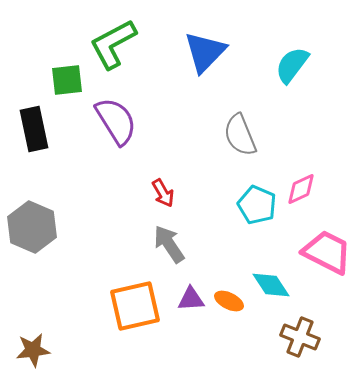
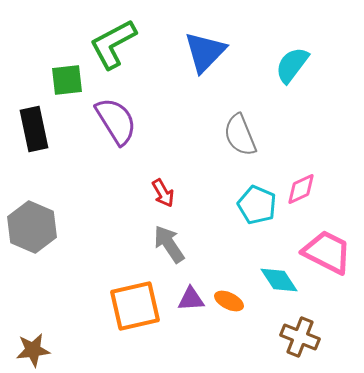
cyan diamond: moved 8 px right, 5 px up
